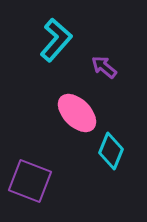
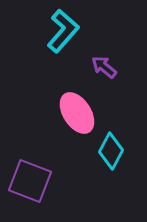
cyan L-shape: moved 7 px right, 9 px up
pink ellipse: rotated 12 degrees clockwise
cyan diamond: rotated 6 degrees clockwise
